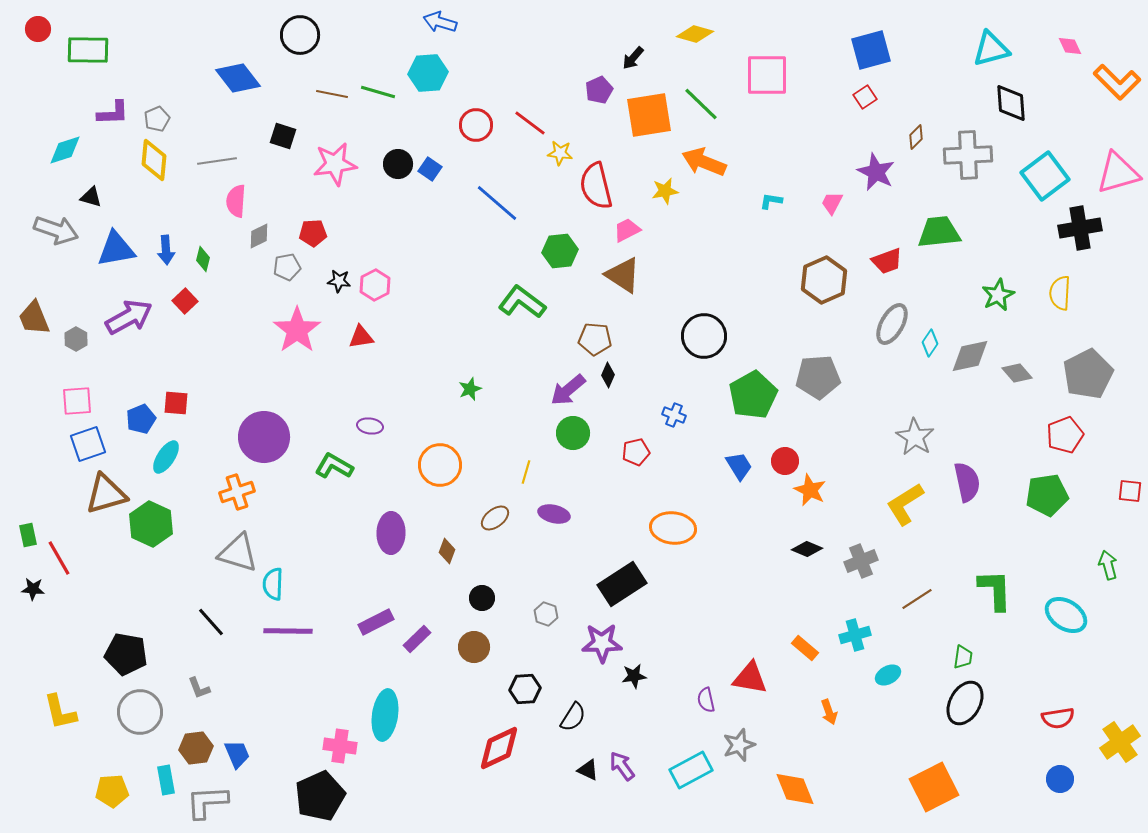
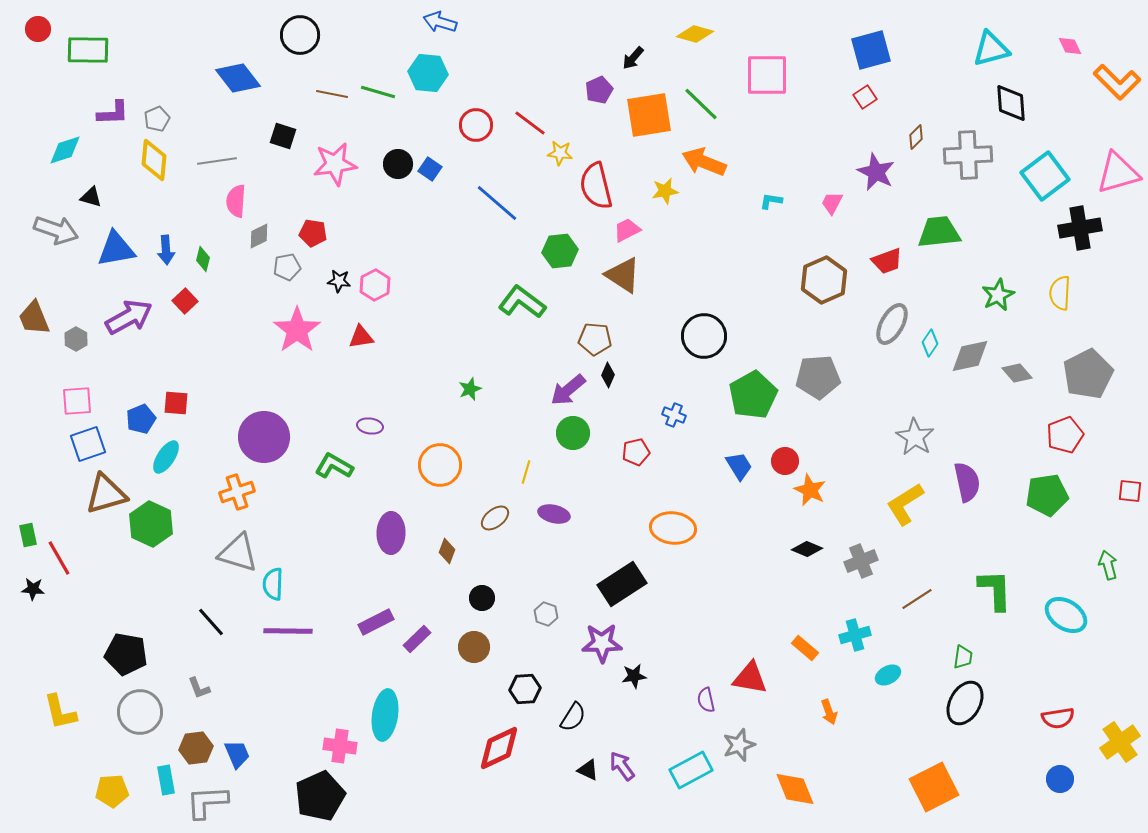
cyan hexagon at (428, 73): rotated 9 degrees clockwise
red pentagon at (313, 233): rotated 12 degrees clockwise
